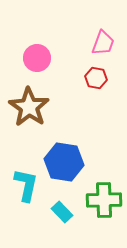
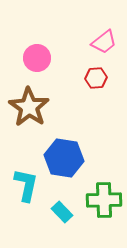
pink trapezoid: moved 1 px right, 1 px up; rotated 32 degrees clockwise
red hexagon: rotated 15 degrees counterclockwise
blue hexagon: moved 4 px up
